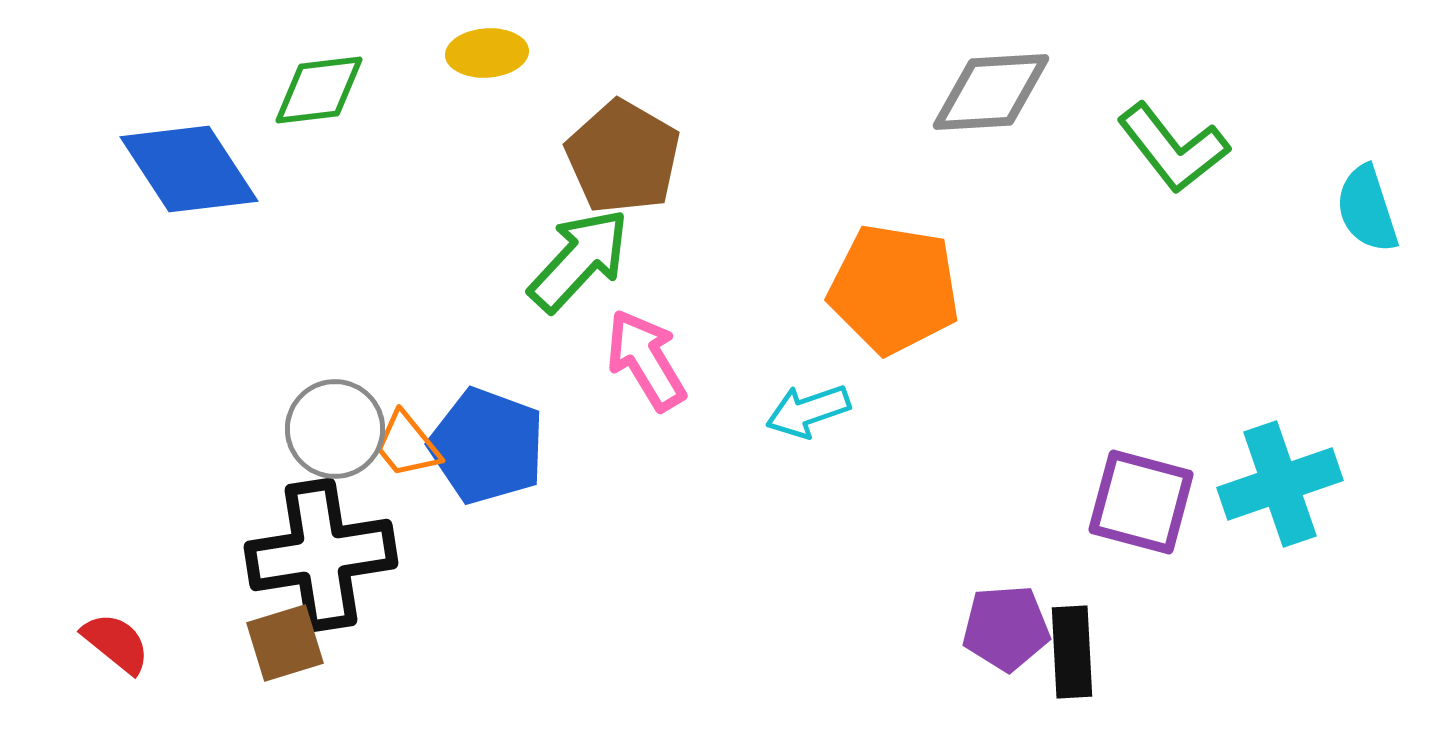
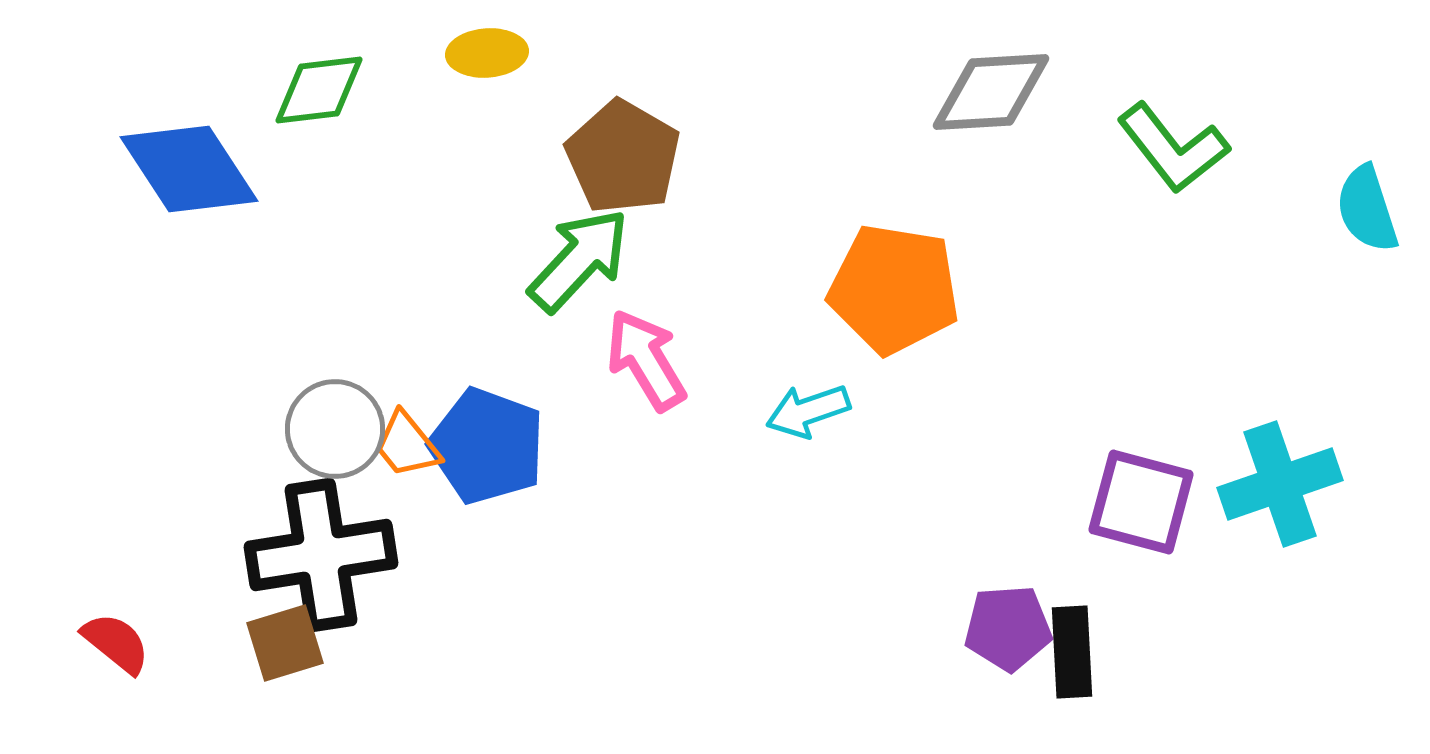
purple pentagon: moved 2 px right
